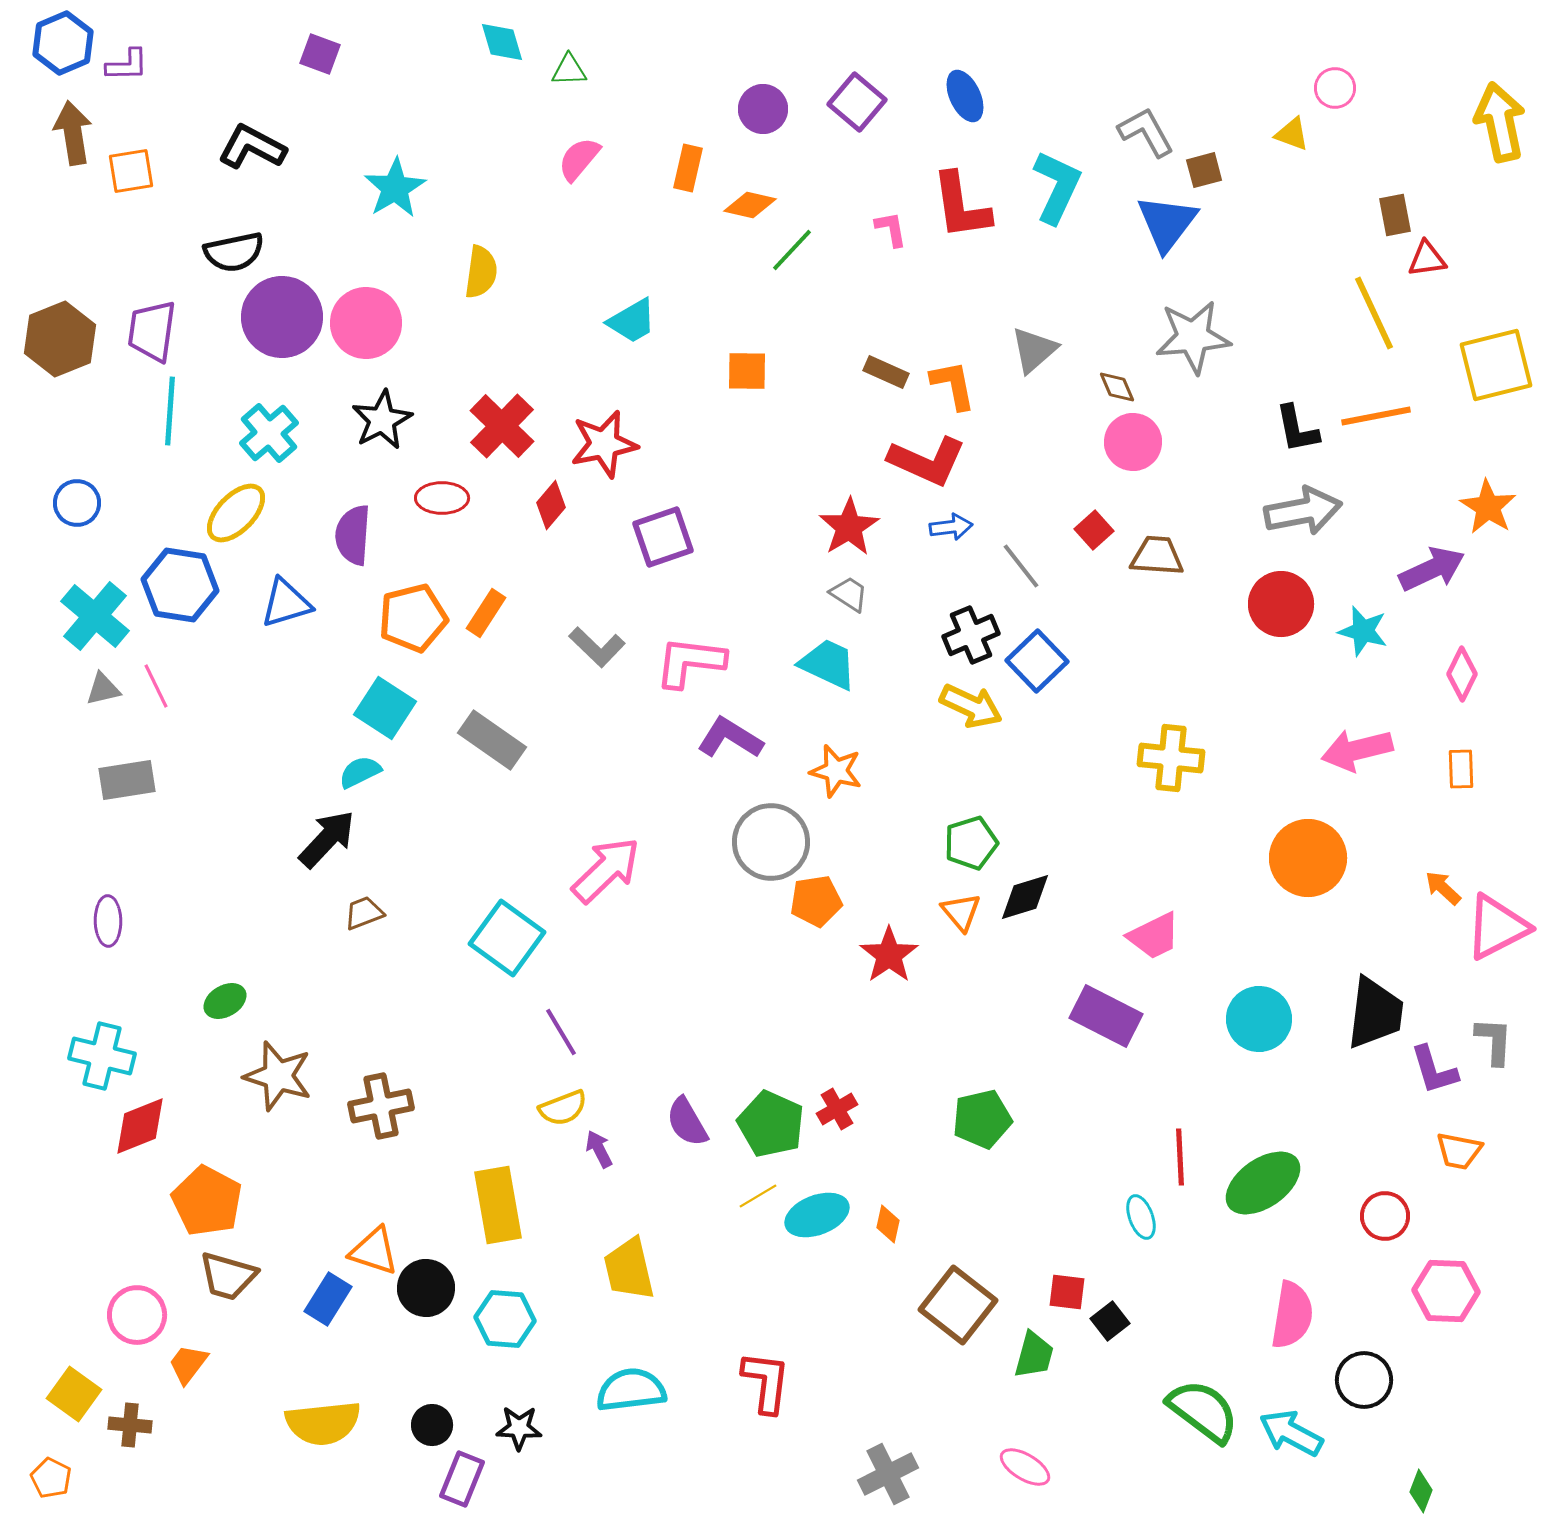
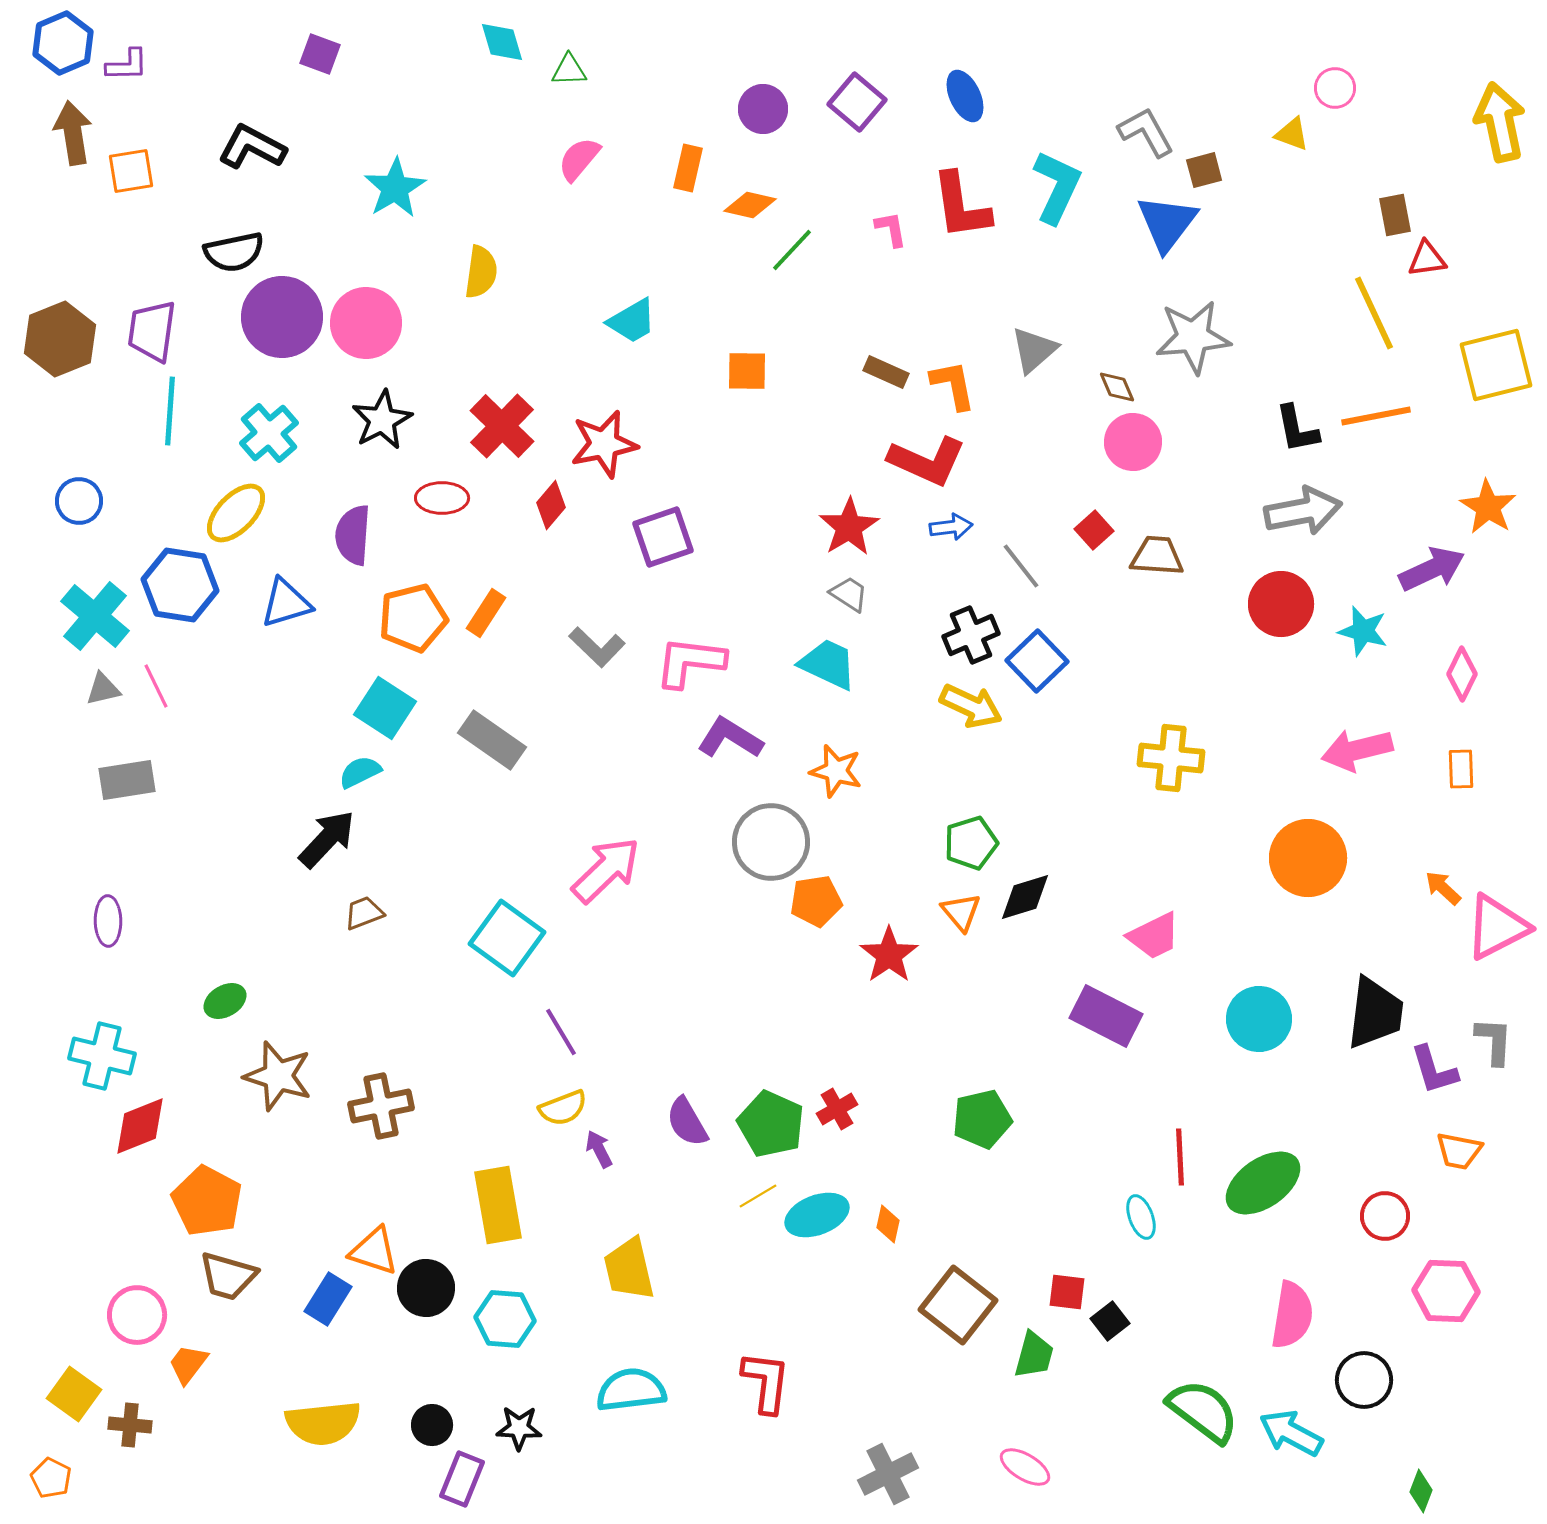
blue circle at (77, 503): moved 2 px right, 2 px up
